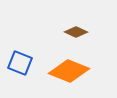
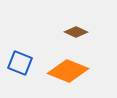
orange diamond: moved 1 px left
